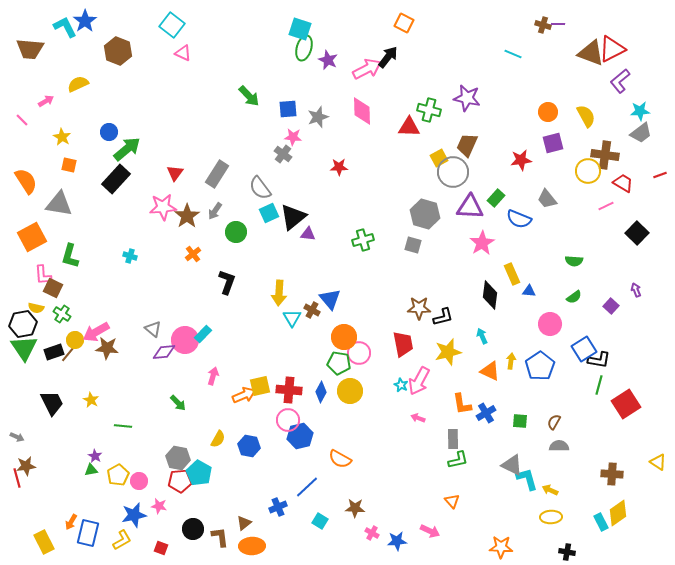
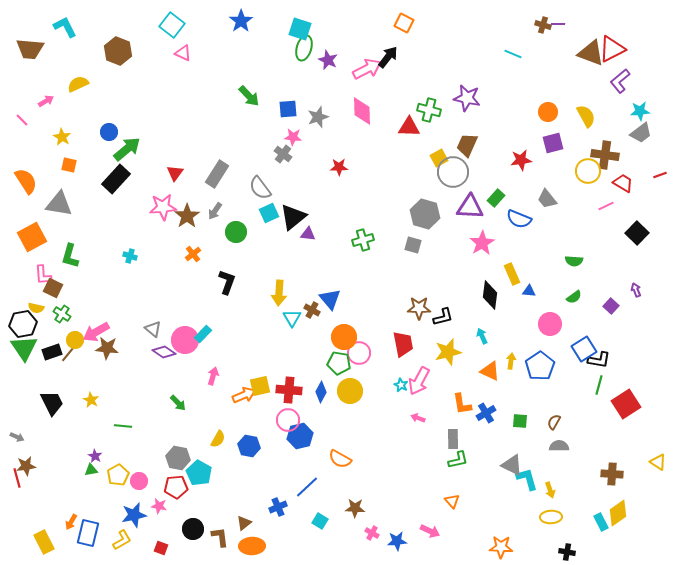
blue star at (85, 21): moved 156 px right
black rectangle at (54, 352): moved 2 px left
purple diamond at (164, 352): rotated 40 degrees clockwise
red pentagon at (180, 481): moved 4 px left, 6 px down
yellow arrow at (550, 490): rotated 133 degrees counterclockwise
